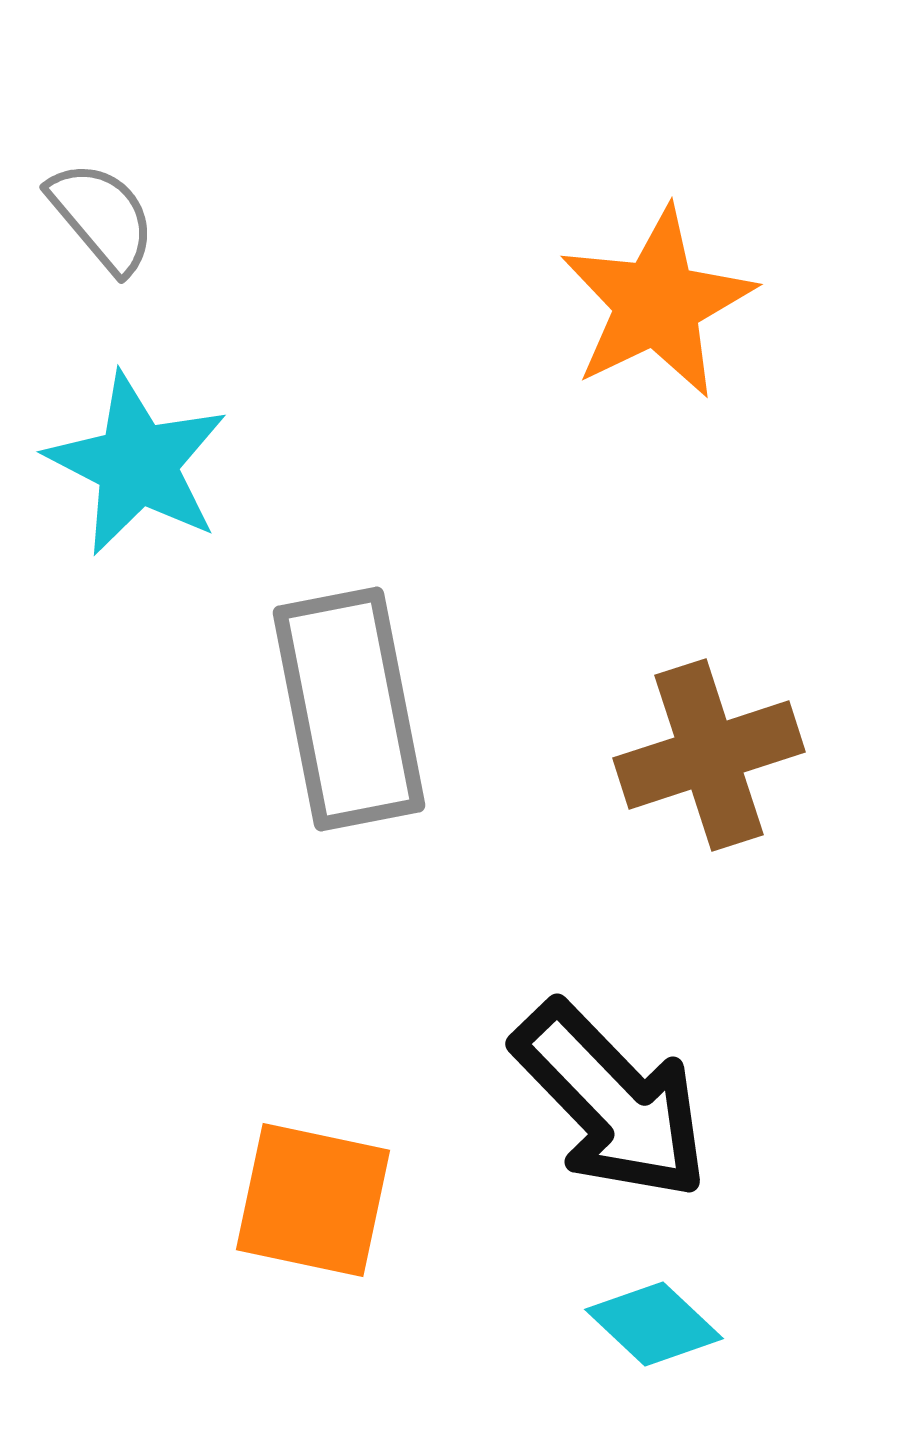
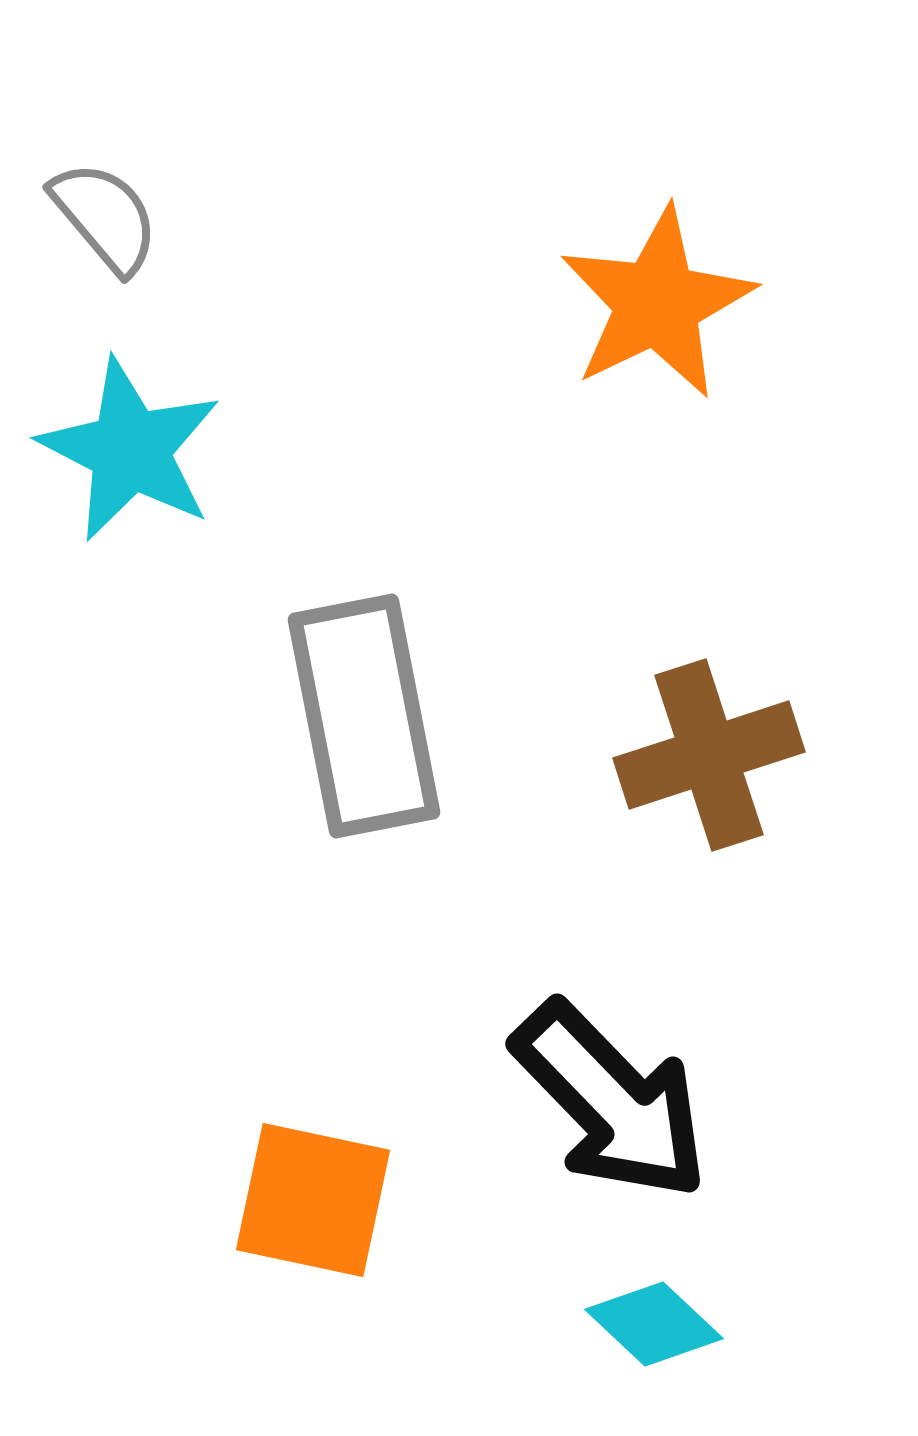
gray semicircle: moved 3 px right
cyan star: moved 7 px left, 14 px up
gray rectangle: moved 15 px right, 7 px down
